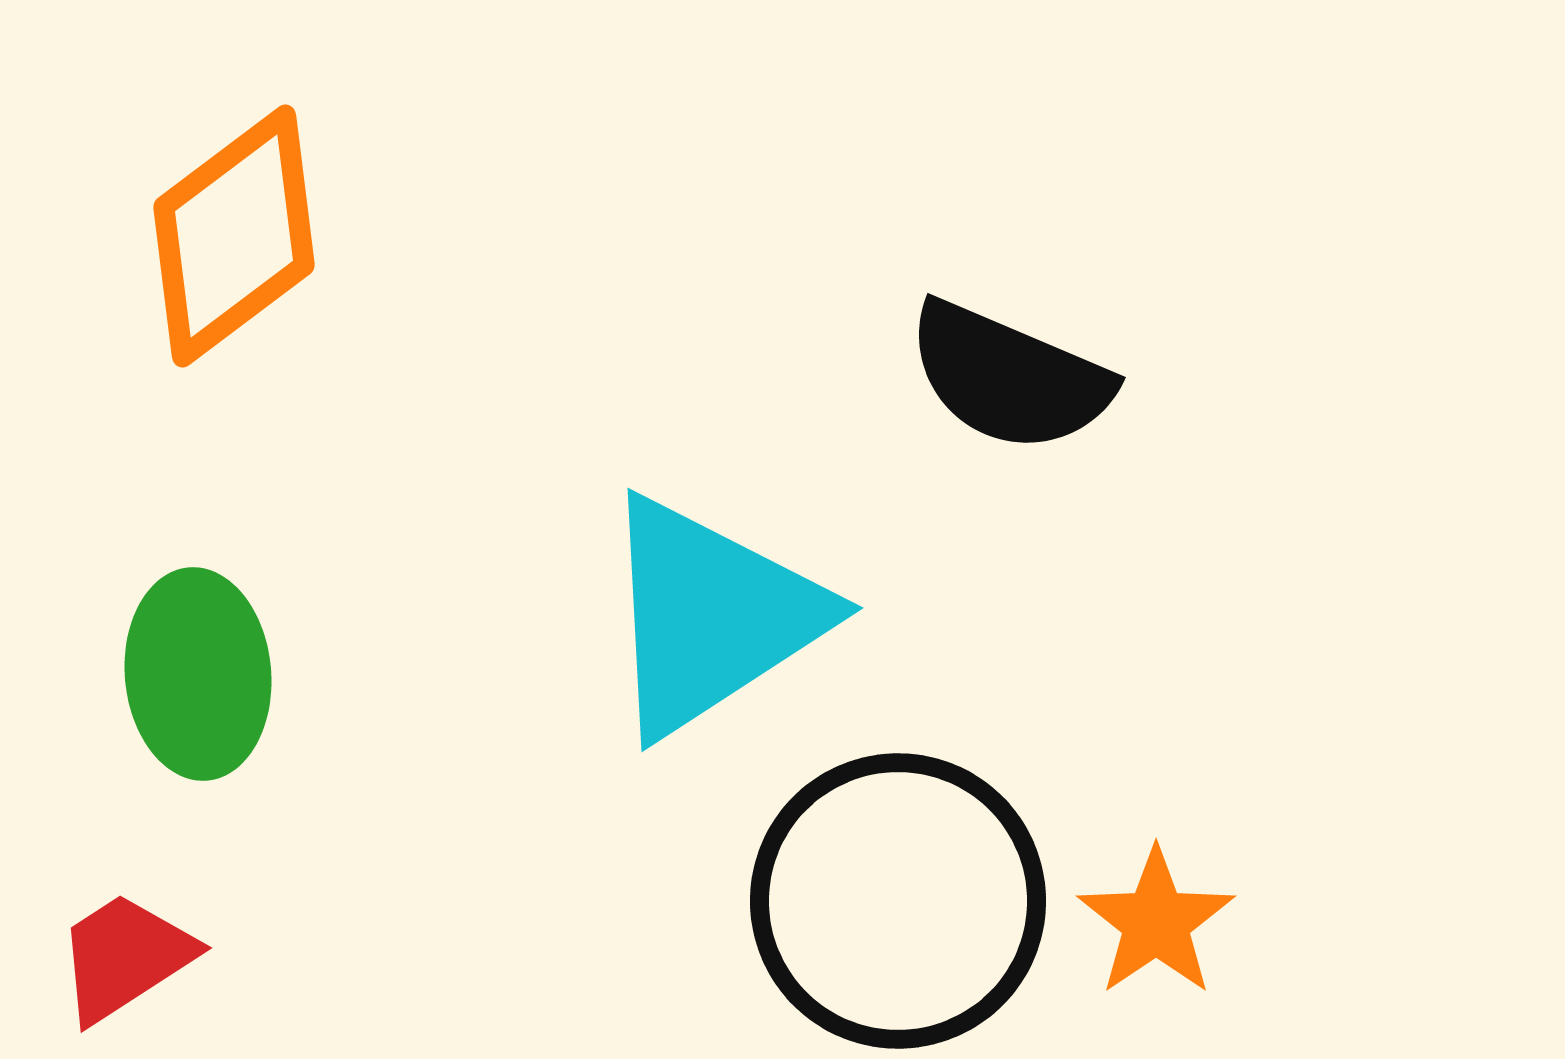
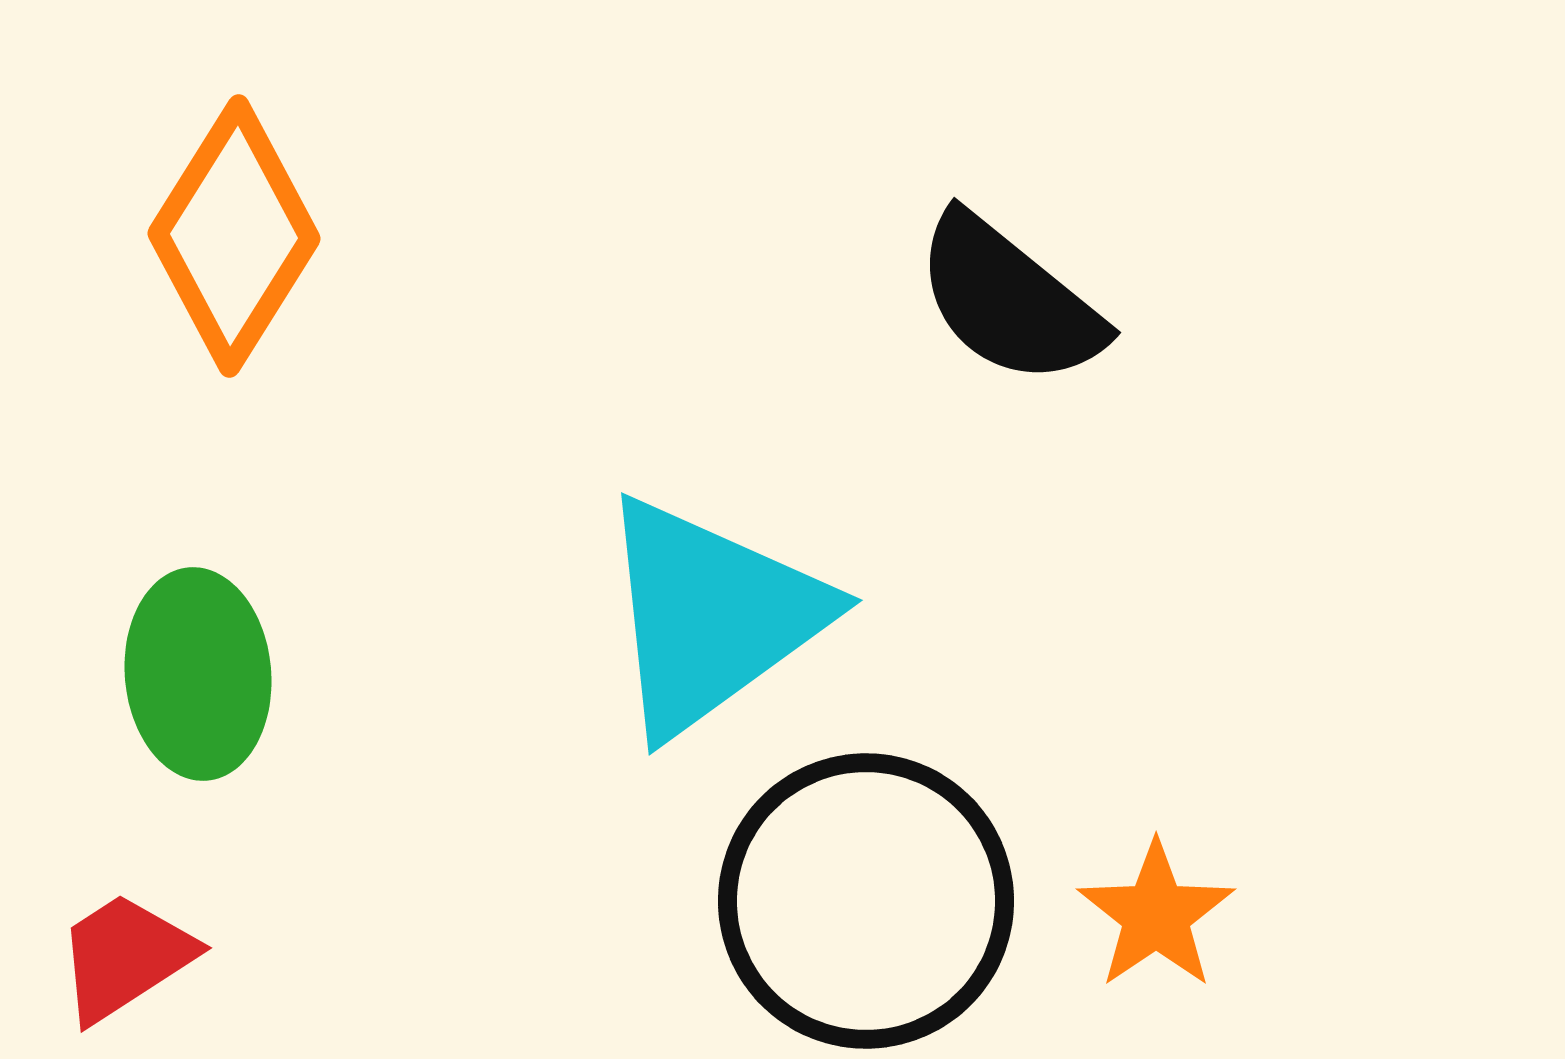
orange diamond: rotated 21 degrees counterclockwise
black semicircle: moved 77 px up; rotated 16 degrees clockwise
cyan triangle: rotated 3 degrees counterclockwise
black circle: moved 32 px left
orange star: moved 7 px up
